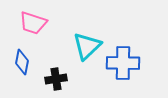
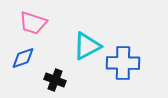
cyan triangle: rotated 16 degrees clockwise
blue diamond: moved 1 px right, 4 px up; rotated 60 degrees clockwise
black cross: moved 1 px left, 1 px down; rotated 30 degrees clockwise
